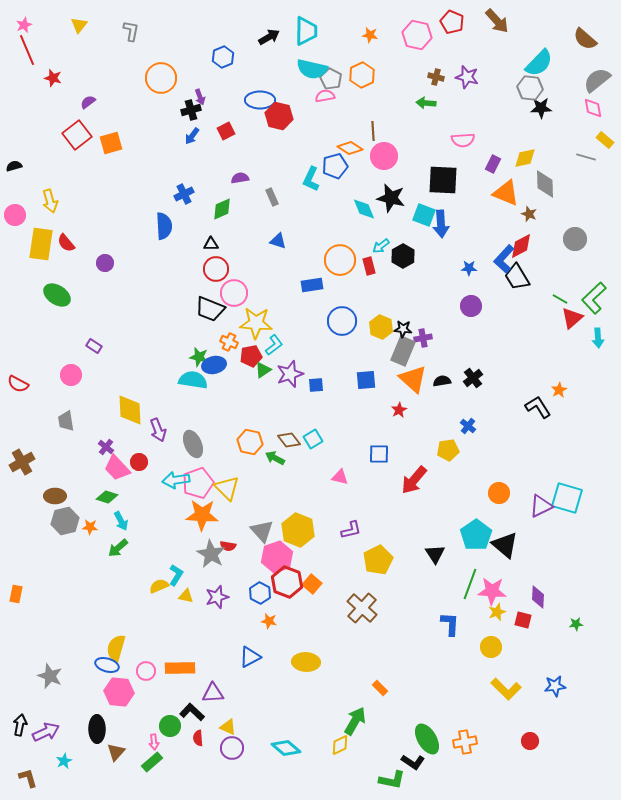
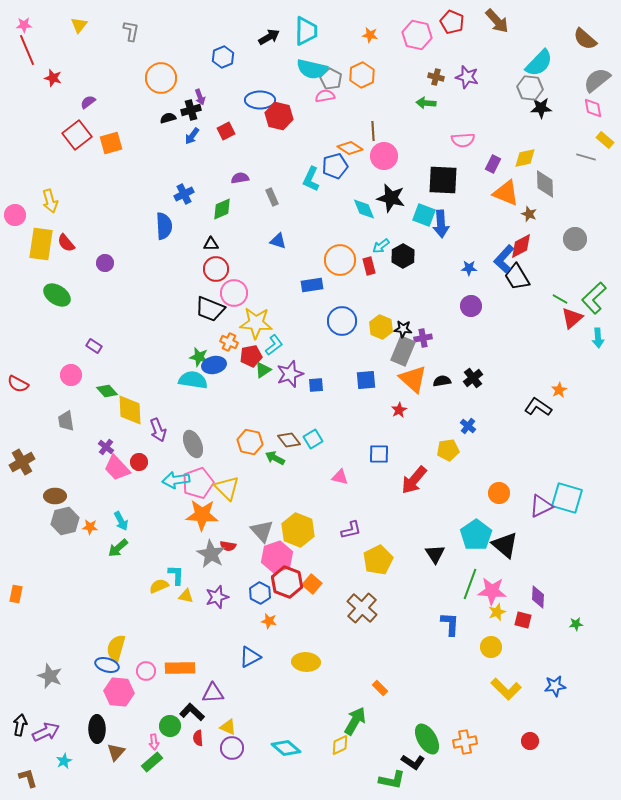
pink star at (24, 25): rotated 21 degrees clockwise
black semicircle at (14, 166): moved 154 px right, 48 px up
black L-shape at (538, 407): rotated 24 degrees counterclockwise
green diamond at (107, 497): moved 106 px up; rotated 30 degrees clockwise
cyan L-shape at (176, 575): rotated 30 degrees counterclockwise
